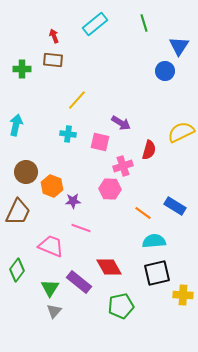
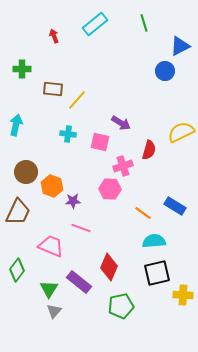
blue triangle: moved 1 px right; rotated 30 degrees clockwise
brown rectangle: moved 29 px down
red diamond: rotated 52 degrees clockwise
green triangle: moved 1 px left, 1 px down
